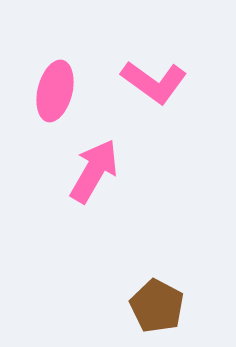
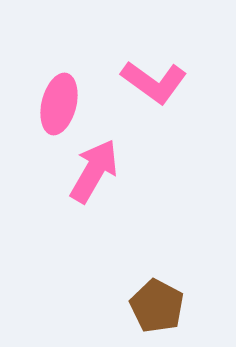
pink ellipse: moved 4 px right, 13 px down
